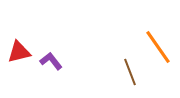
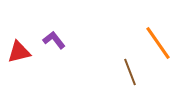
orange line: moved 4 px up
purple L-shape: moved 3 px right, 21 px up
